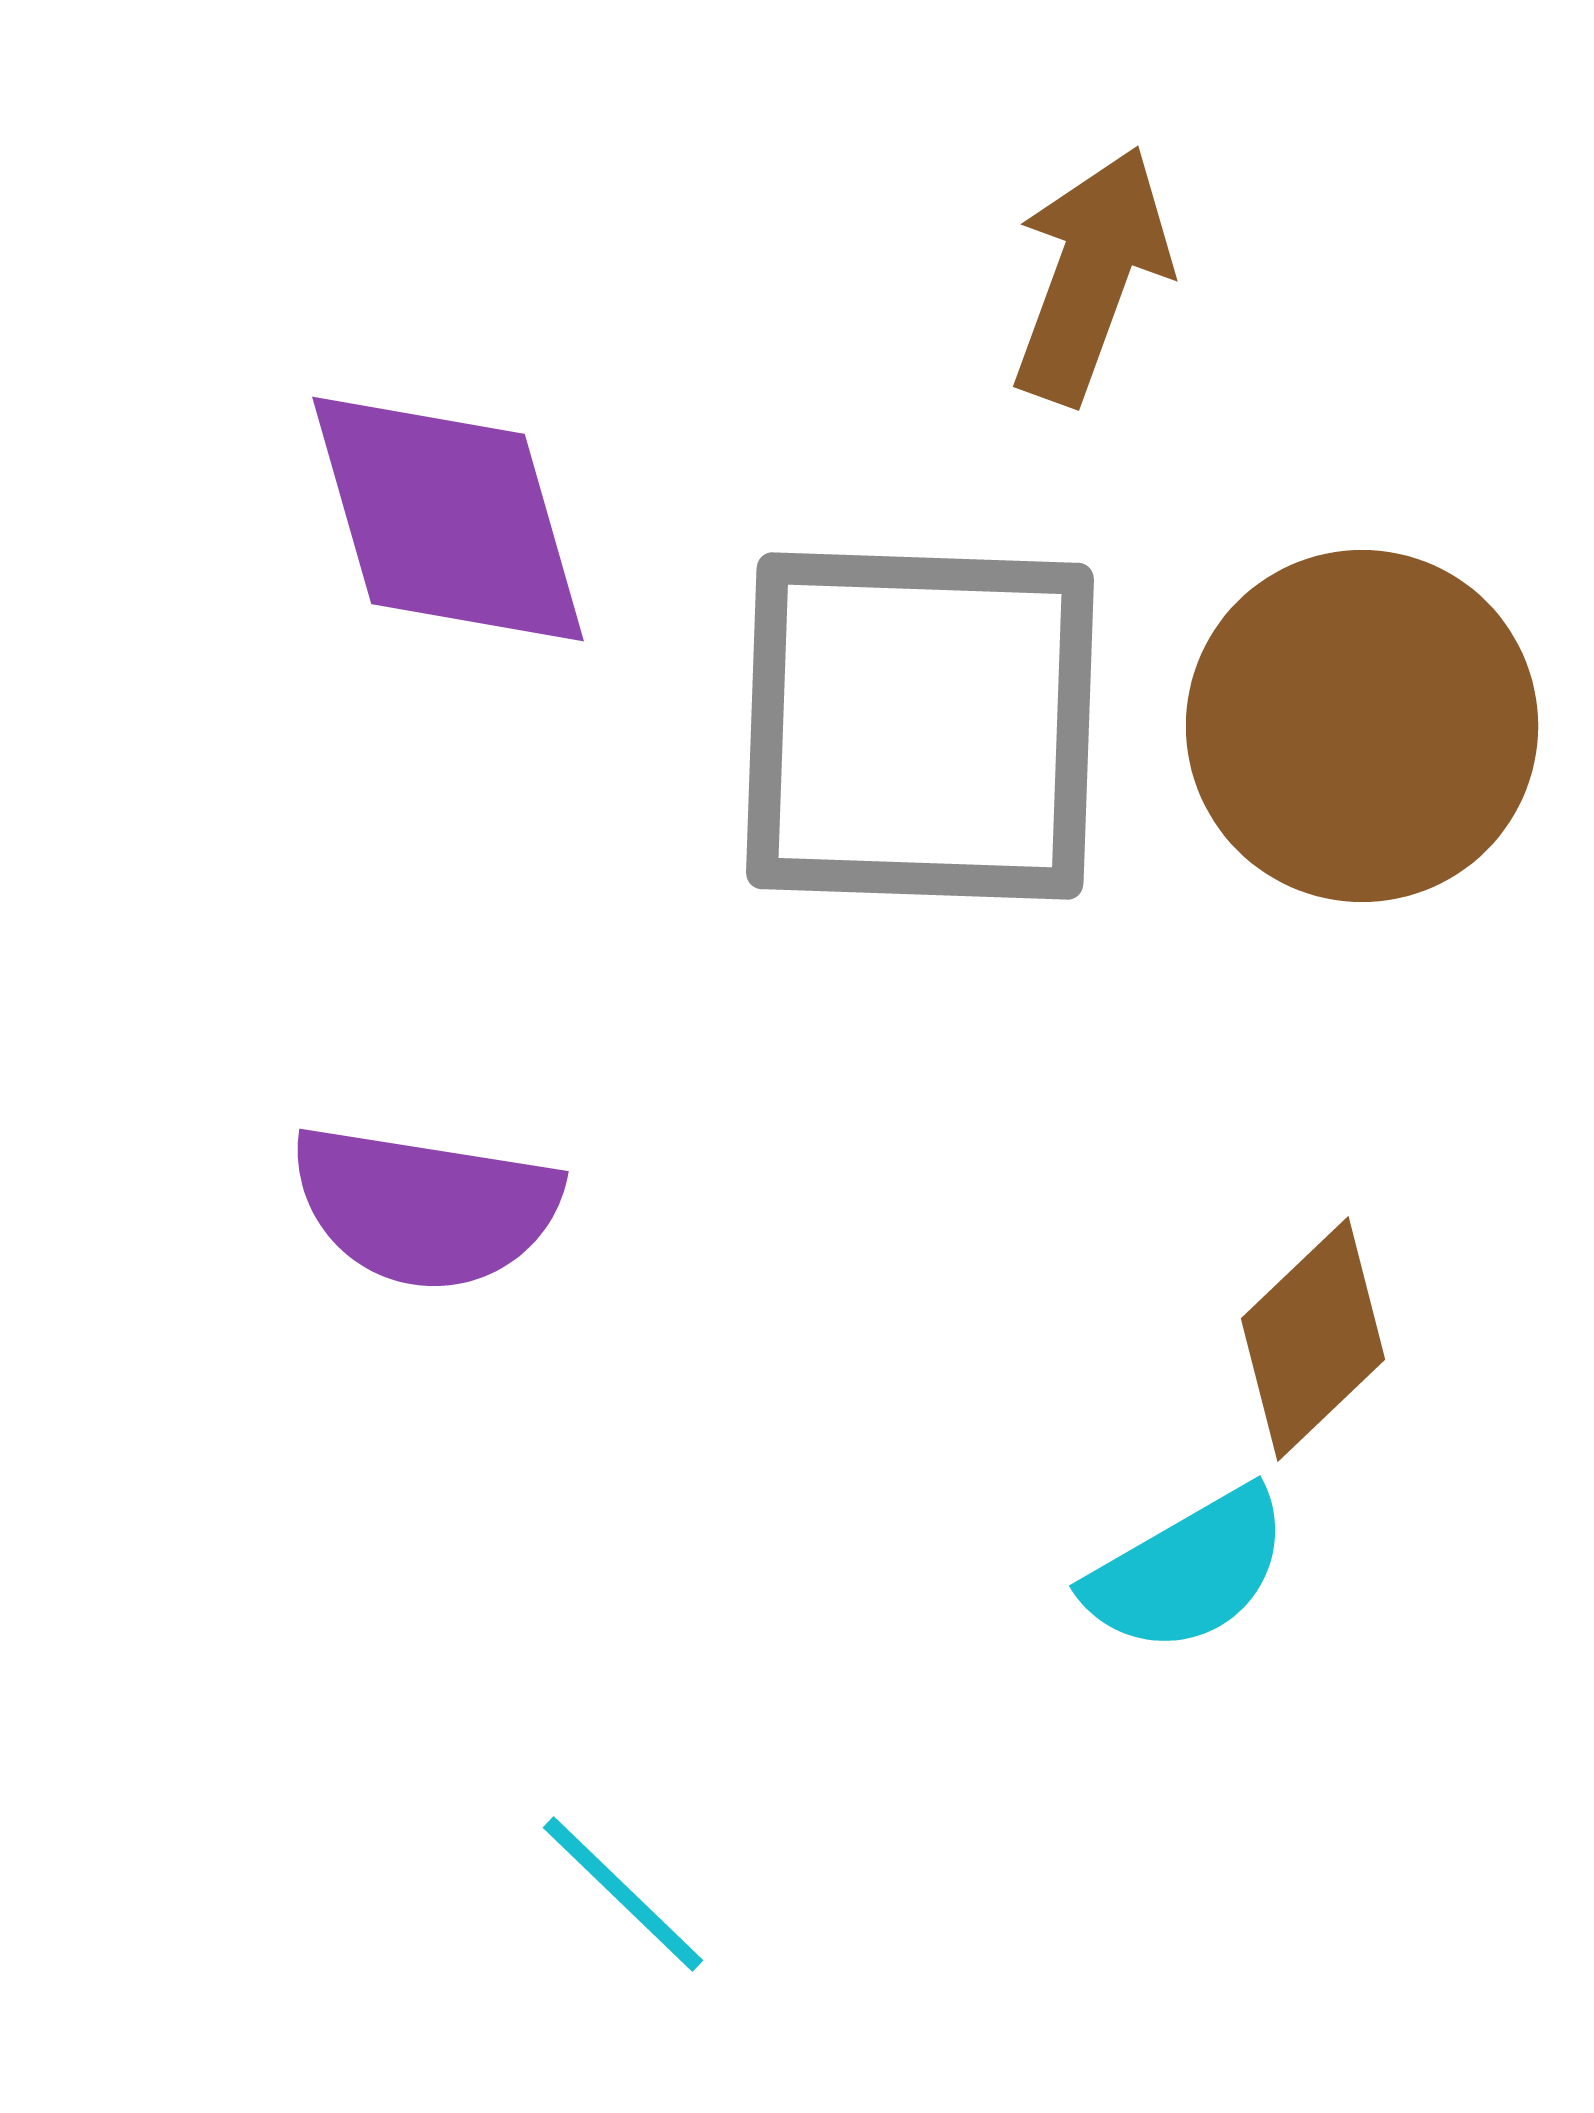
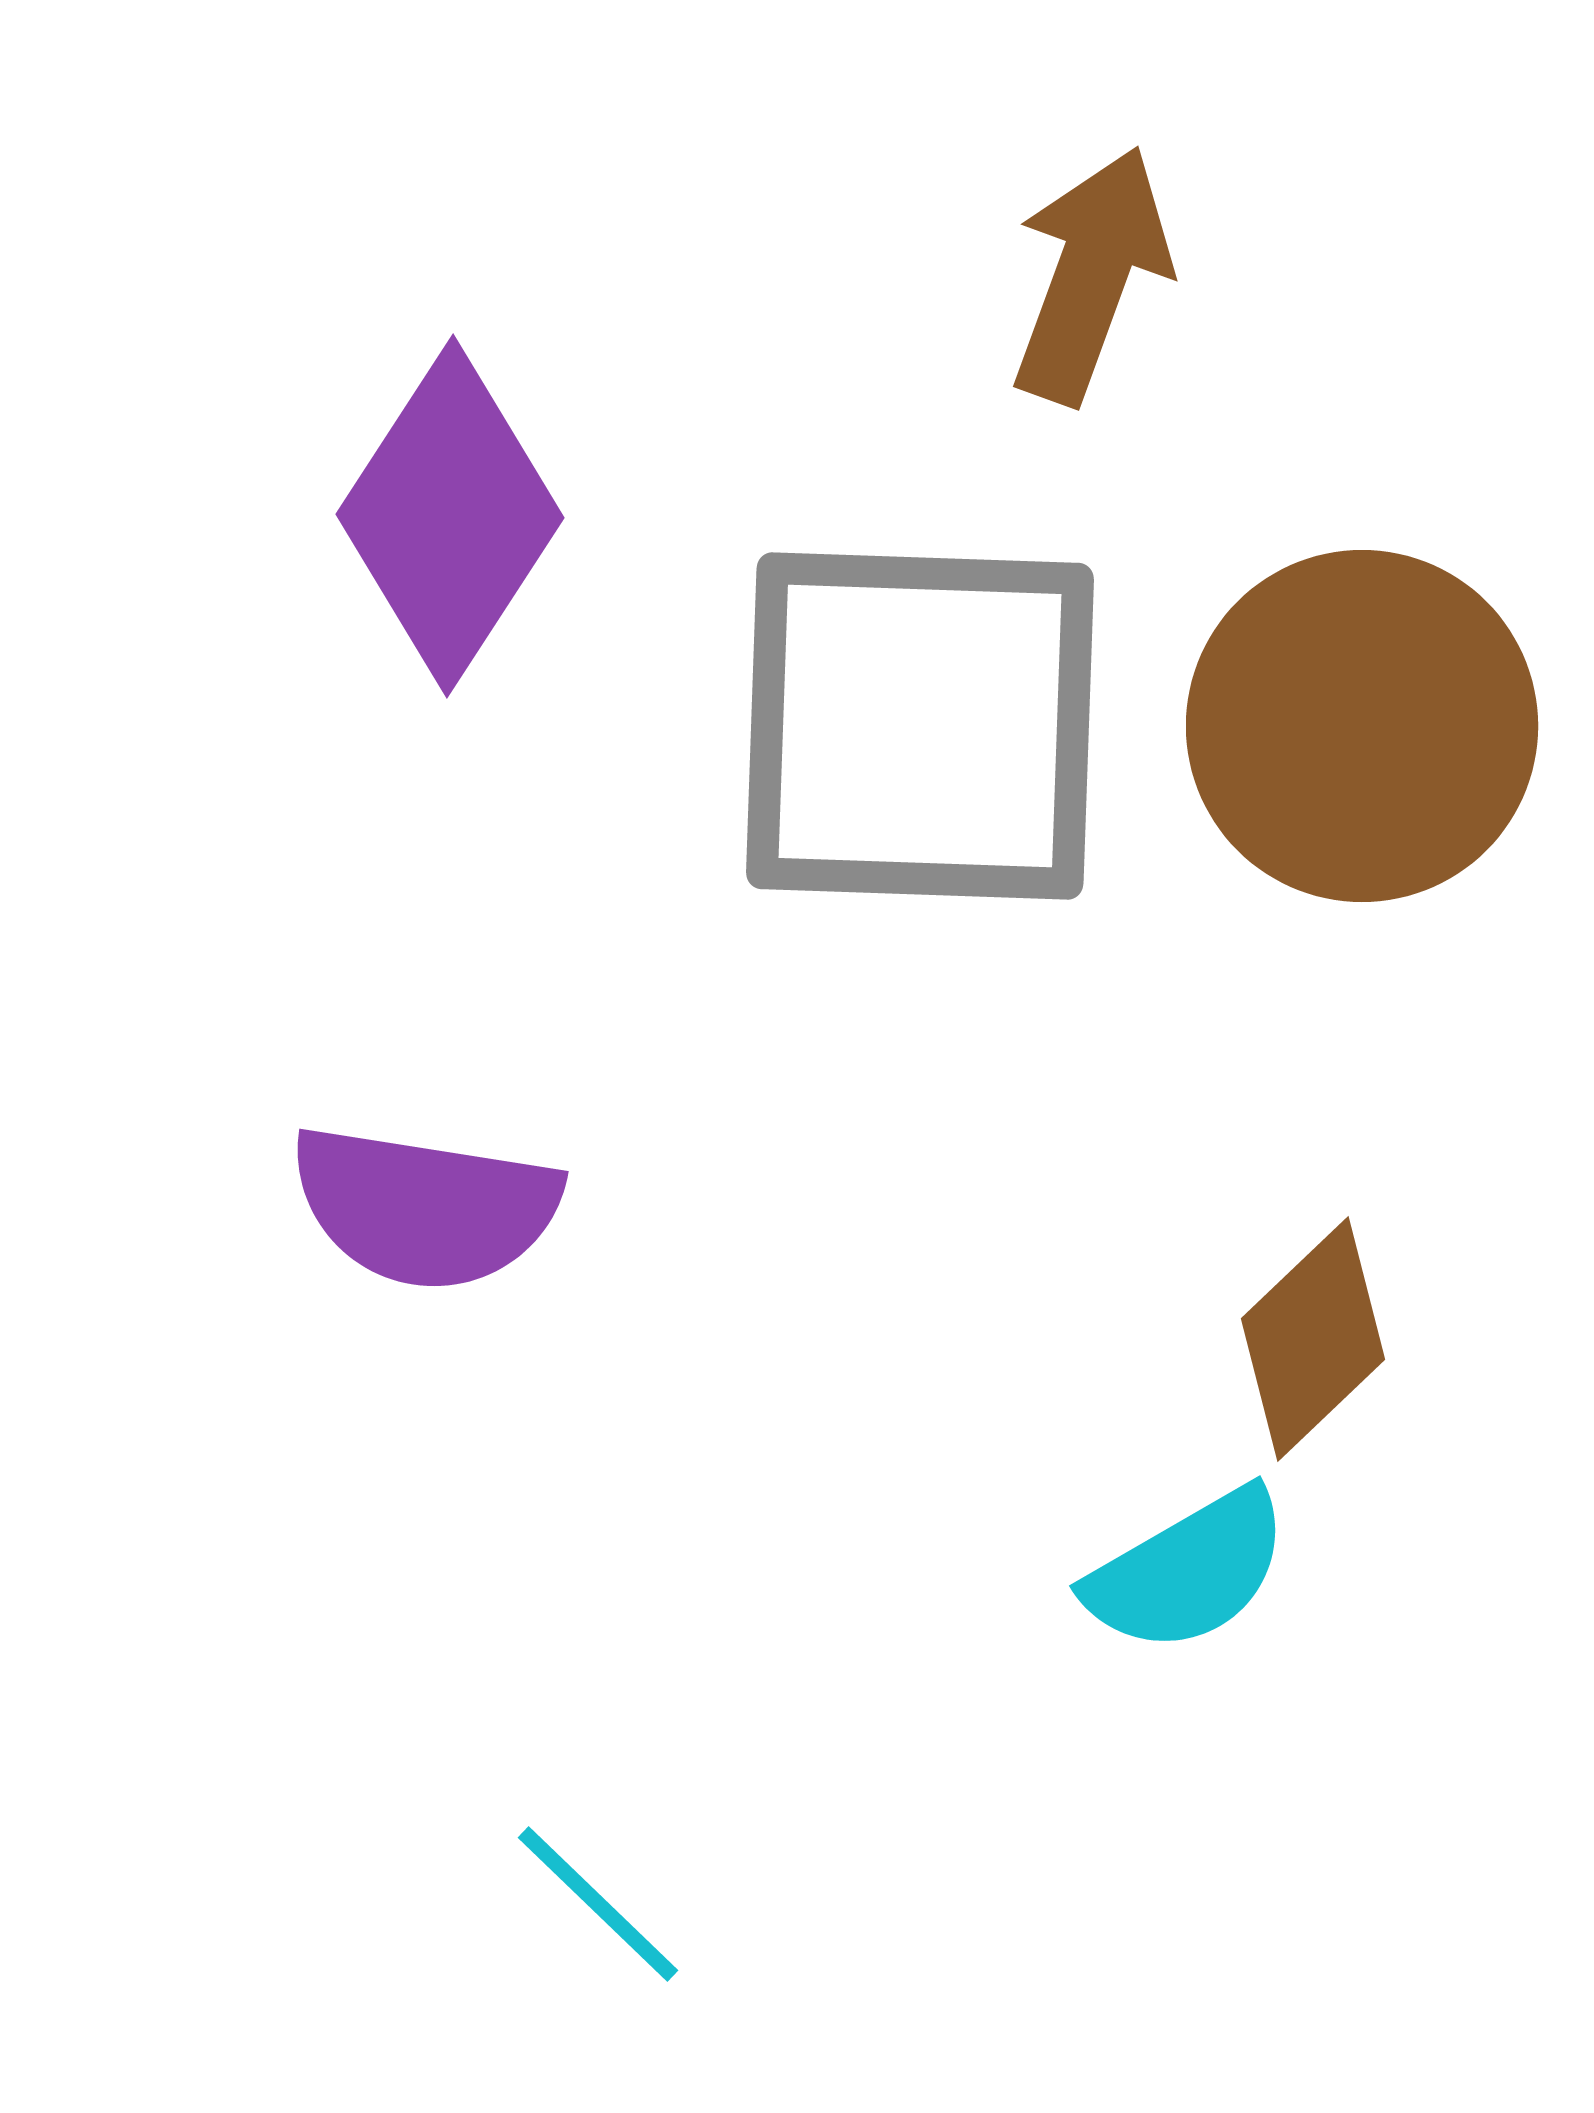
purple diamond: moved 2 px right, 3 px up; rotated 49 degrees clockwise
cyan line: moved 25 px left, 10 px down
